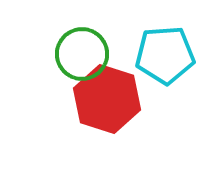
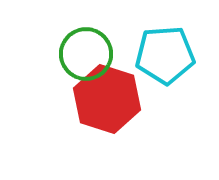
green circle: moved 4 px right
